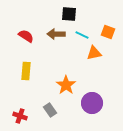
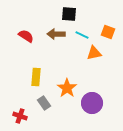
yellow rectangle: moved 10 px right, 6 px down
orange star: moved 1 px right, 3 px down
gray rectangle: moved 6 px left, 7 px up
